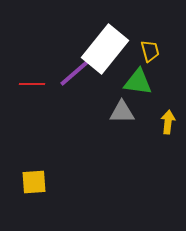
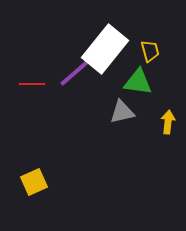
gray triangle: rotated 12 degrees counterclockwise
yellow square: rotated 20 degrees counterclockwise
